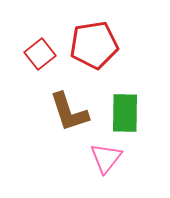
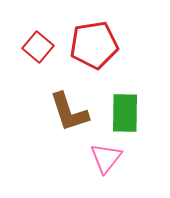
red square: moved 2 px left, 7 px up; rotated 12 degrees counterclockwise
